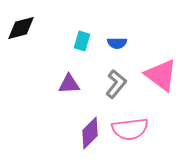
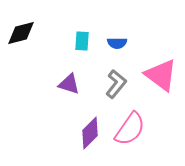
black diamond: moved 5 px down
cyan rectangle: rotated 12 degrees counterclockwise
purple triangle: rotated 20 degrees clockwise
pink semicircle: rotated 48 degrees counterclockwise
